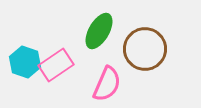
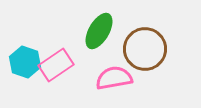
pink semicircle: moved 7 px right, 6 px up; rotated 123 degrees counterclockwise
